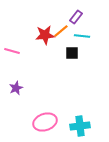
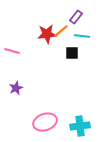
red star: moved 2 px right, 1 px up
